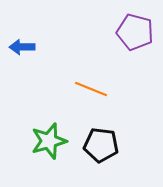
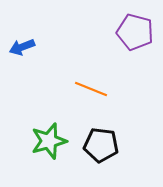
blue arrow: rotated 20 degrees counterclockwise
